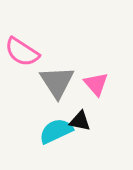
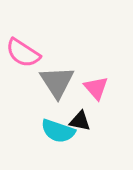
pink semicircle: moved 1 px right, 1 px down
pink triangle: moved 4 px down
cyan semicircle: moved 2 px right; rotated 136 degrees counterclockwise
